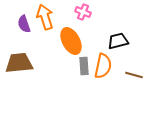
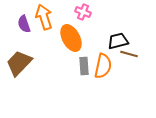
orange arrow: moved 1 px left
orange ellipse: moved 3 px up
brown trapezoid: rotated 40 degrees counterclockwise
brown line: moved 5 px left, 21 px up
